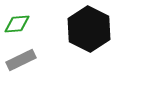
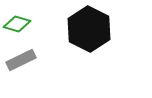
green diamond: rotated 20 degrees clockwise
